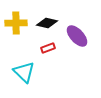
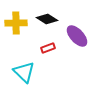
black diamond: moved 4 px up; rotated 20 degrees clockwise
